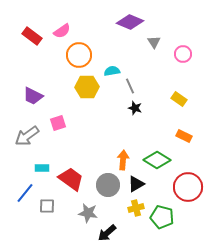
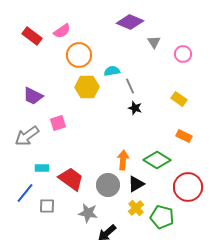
yellow cross: rotated 28 degrees counterclockwise
